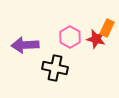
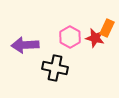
red star: moved 1 px left, 1 px up
